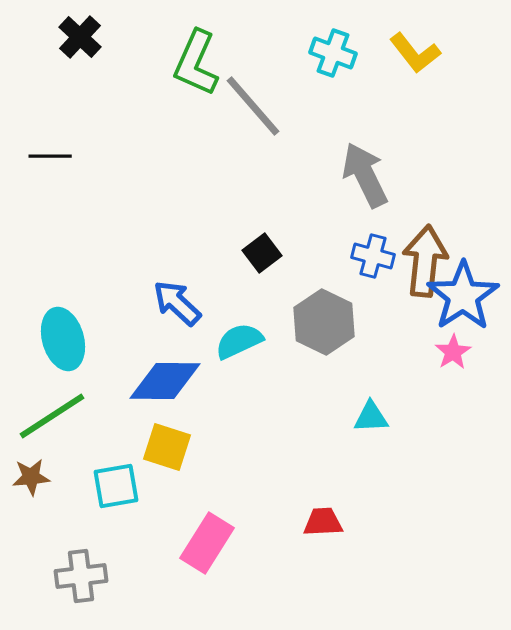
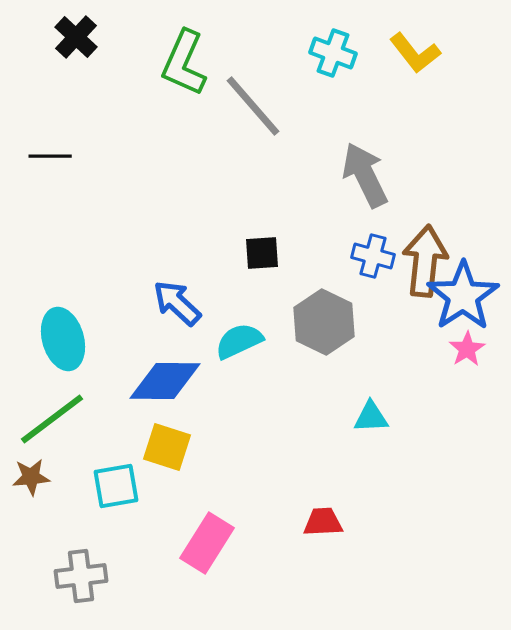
black cross: moved 4 px left
green L-shape: moved 12 px left
black square: rotated 33 degrees clockwise
pink star: moved 14 px right, 3 px up
green line: moved 3 px down; rotated 4 degrees counterclockwise
